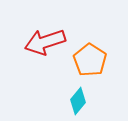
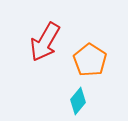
red arrow: rotated 42 degrees counterclockwise
